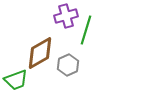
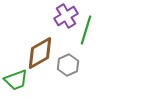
purple cross: rotated 15 degrees counterclockwise
